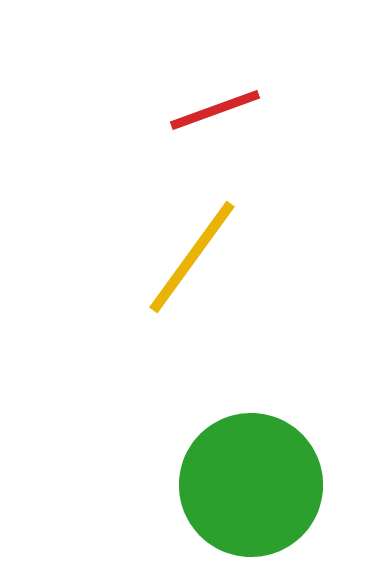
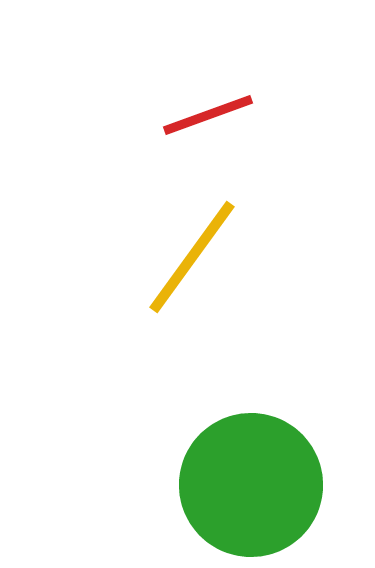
red line: moved 7 px left, 5 px down
